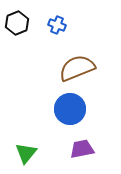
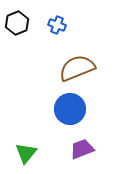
purple trapezoid: rotated 10 degrees counterclockwise
